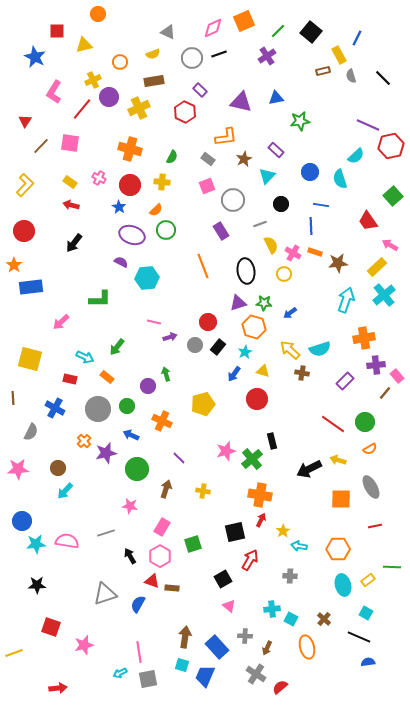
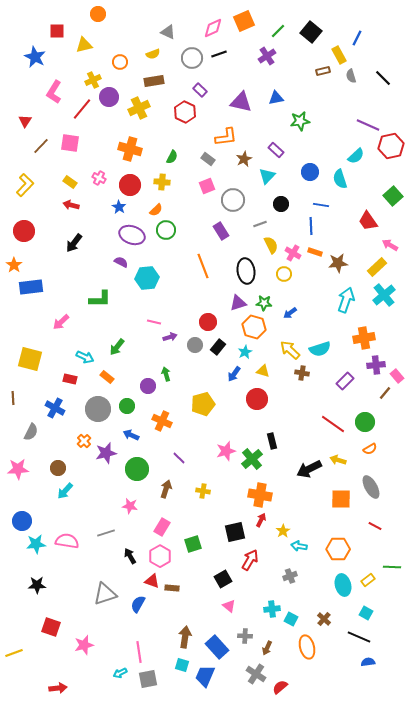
red line at (375, 526): rotated 40 degrees clockwise
gray cross at (290, 576): rotated 24 degrees counterclockwise
